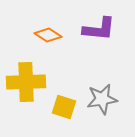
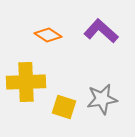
purple L-shape: moved 2 px right, 2 px down; rotated 144 degrees counterclockwise
